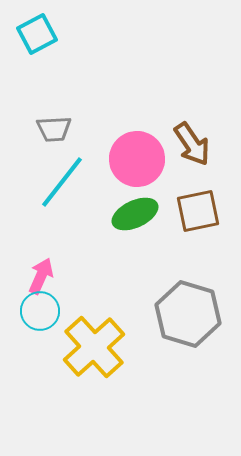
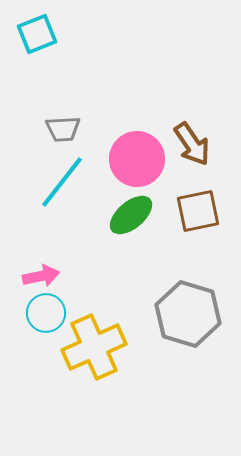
cyan square: rotated 6 degrees clockwise
gray trapezoid: moved 9 px right
green ellipse: moved 4 px left, 1 px down; rotated 15 degrees counterclockwise
pink arrow: rotated 54 degrees clockwise
cyan circle: moved 6 px right, 2 px down
yellow cross: rotated 18 degrees clockwise
